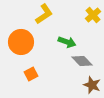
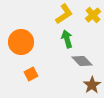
yellow L-shape: moved 20 px right
green arrow: moved 3 px up; rotated 126 degrees counterclockwise
brown star: rotated 18 degrees clockwise
